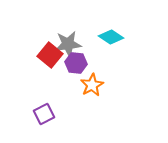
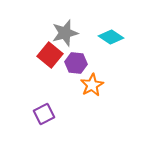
gray star: moved 3 px left, 11 px up; rotated 8 degrees counterclockwise
